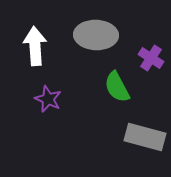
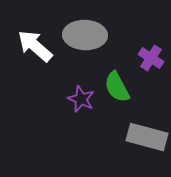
gray ellipse: moved 11 px left
white arrow: rotated 45 degrees counterclockwise
purple star: moved 33 px right
gray rectangle: moved 2 px right
